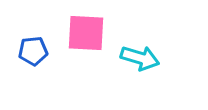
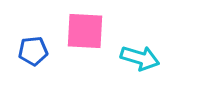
pink square: moved 1 px left, 2 px up
